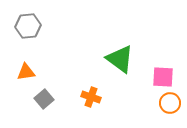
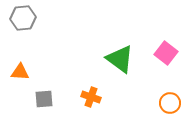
gray hexagon: moved 5 px left, 8 px up
orange triangle: moved 6 px left; rotated 12 degrees clockwise
pink square: moved 3 px right, 24 px up; rotated 35 degrees clockwise
gray square: rotated 36 degrees clockwise
